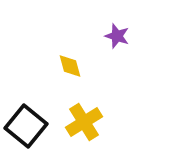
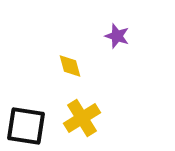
yellow cross: moved 2 px left, 4 px up
black square: rotated 30 degrees counterclockwise
